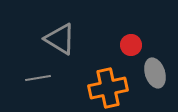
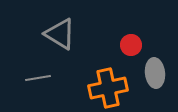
gray triangle: moved 5 px up
gray ellipse: rotated 12 degrees clockwise
